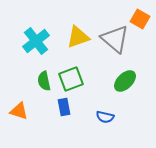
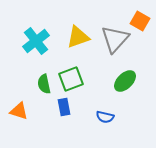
orange square: moved 2 px down
gray triangle: rotated 32 degrees clockwise
green semicircle: moved 3 px down
